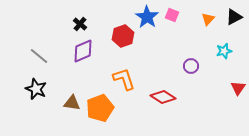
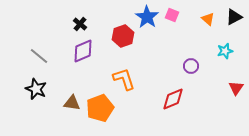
orange triangle: rotated 32 degrees counterclockwise
cyan star: moved 1 px right
red triangle: moved 2 px left
red diamond: moved 10 px right, 2 px down; rotated 55 degrees counterclockwise
